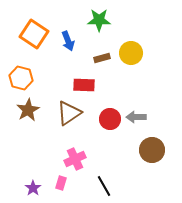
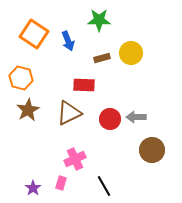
brown triangle: rotated 8 degrees clockwise
